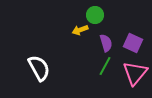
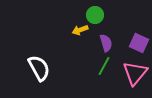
purple square: moved 6 px right
green line: moved 1 px left
